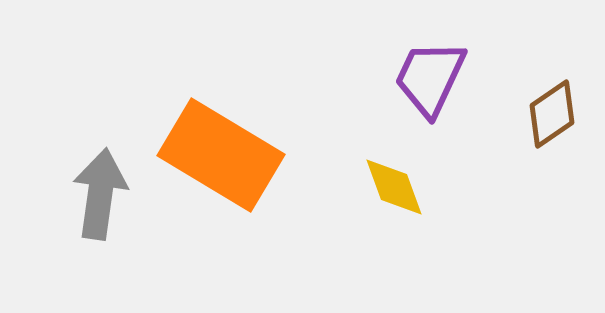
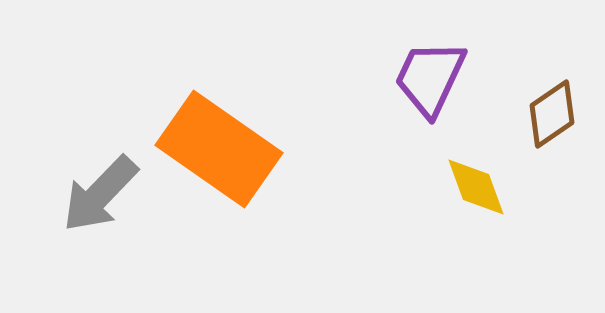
orange rectangle: moved 2 px left, 6 px up; rotated 4 degrees clockwise
yellow diamond: moved 82 px right
gray arrow: rotated 144 degrees counterclockwise
